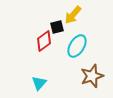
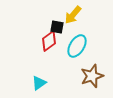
black square: rotated 24 degrees clockwise
red diamond: moved 5 px right
cyan triangle: rotated 14 degrees clockwise
